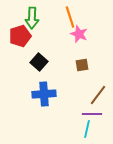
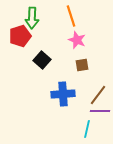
orange line: moved 1 px right, 1 px up
pink star: moved 2 px left, 6 px down
black square: moved 3 px right, 2 px up
blue cross: moved 19 px right
purple line: moved 8 px right, 3 px up
